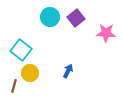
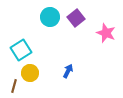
pink star: rotated 18 degrees clockwise
cyan square: rotated 20 degrees clockwise
